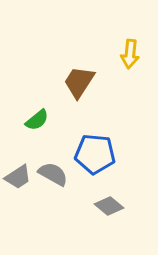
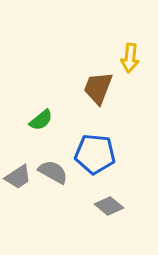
yellow arrow: moved 4 px down
brown trapezoid: moved 19 px right, 6 px down; rotated 12 degrees counterclockwise
green semicircle: moved 4 px right
gray semicircle: moved 2 px up
